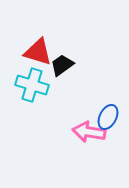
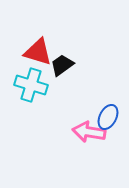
cyan cross: moved 1 px left
